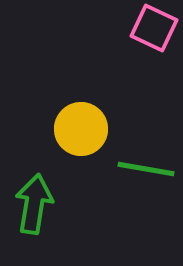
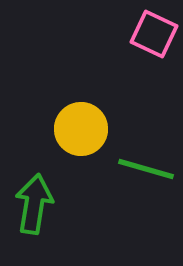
pink square: moved 6 px down
green line: rotated 6 degrees clockwise
